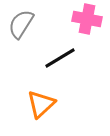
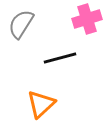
pink cross: rotated 28 degrees counterclockwise
black line: rotated 16 degrees clockwise
